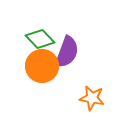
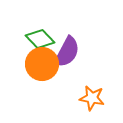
purple semicircle: rotated 8 degrees clockwise
orange circle: moved 2 px up
